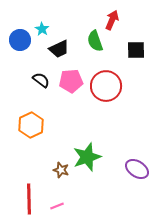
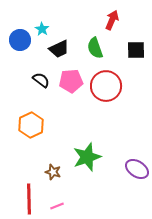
green semicircle: moved 7 px down
brown star: moved 8 px left, 2 px down
